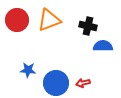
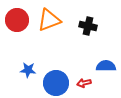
blue semicircle: moved 3 px right, 20 px down
red arrow: moved 1 px right
